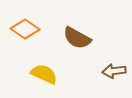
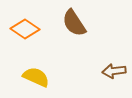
brown semicircle: moved 3 px left, 15 px up; rotated 28 degrees clockwise
yellow semicircle: moved 8 px left, 3 px down
